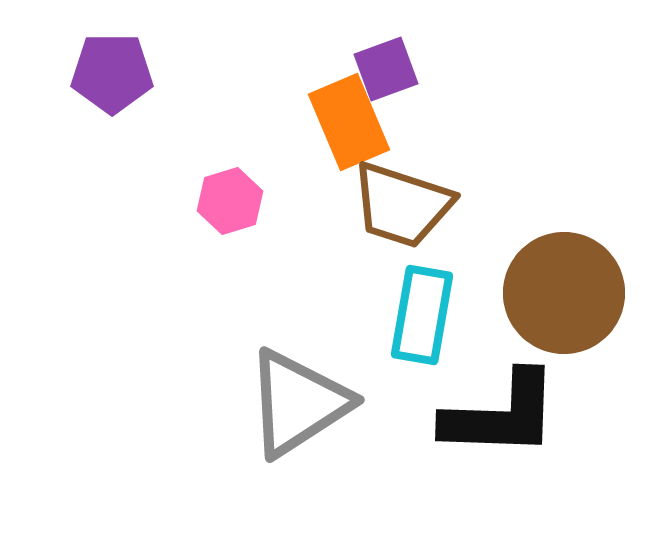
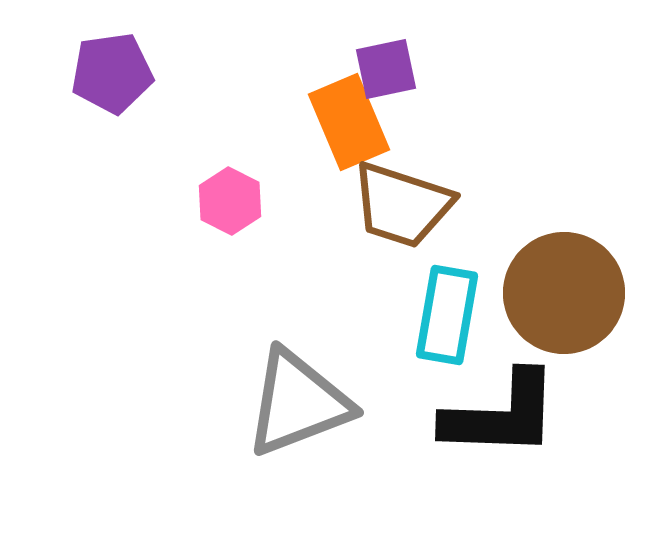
purple square: rotated 8 degrees clockwise
purple pentagon: rotated 8 degrees counterclockwise
pink hexagon: rotated 16 degrees counterclockwise
cyan rectangle: moved 25 px right
gray triangle: rotated 12 degrees clockwise
